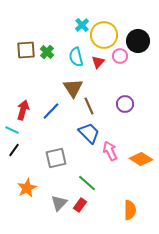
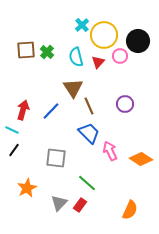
gray square: rotated 20 degrees clockwise
orange semicircle: rotated 24 degrees clockwise
